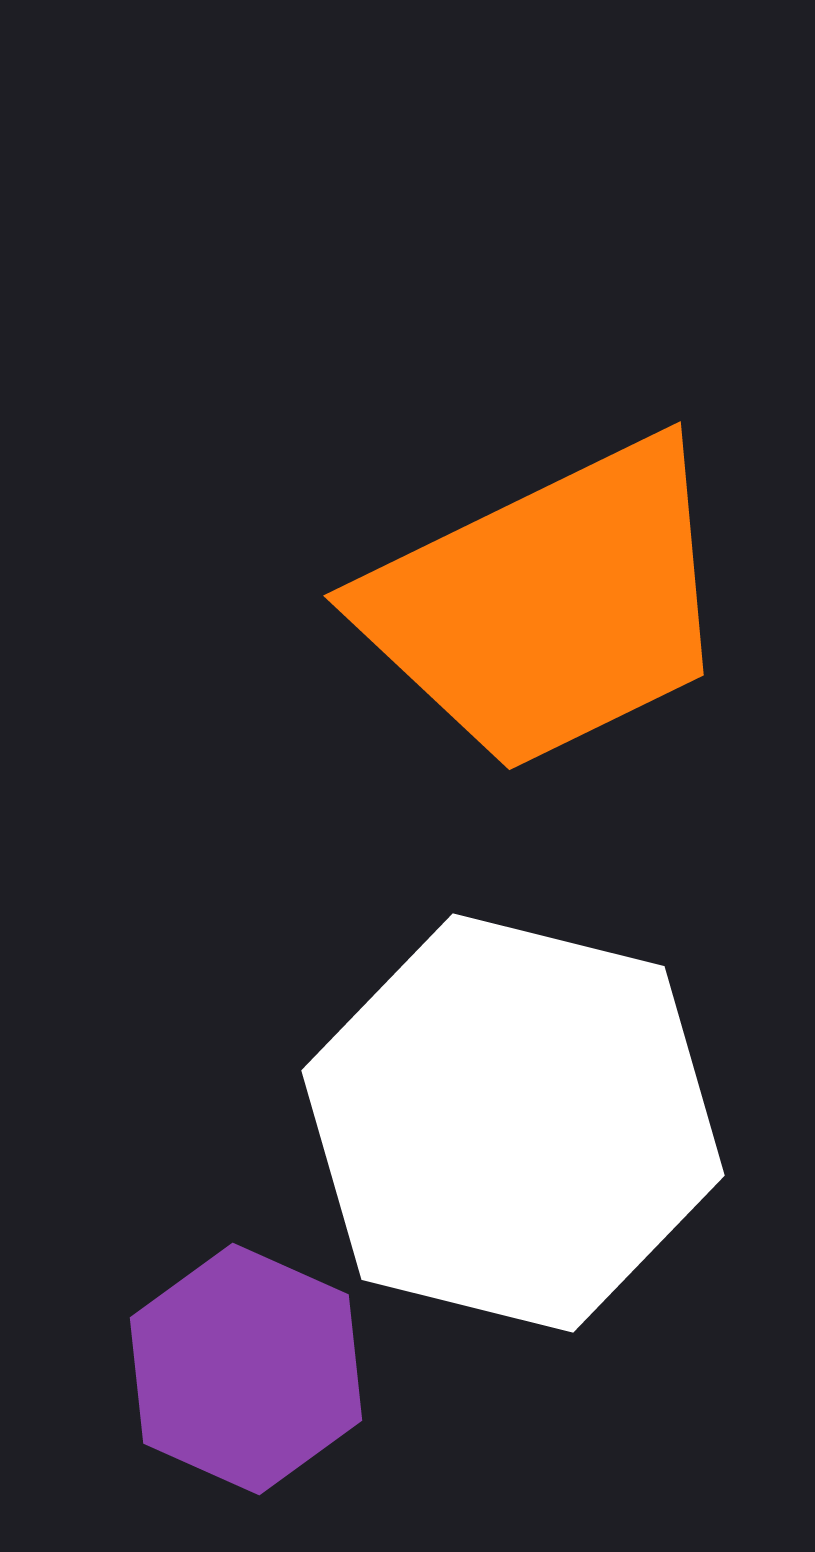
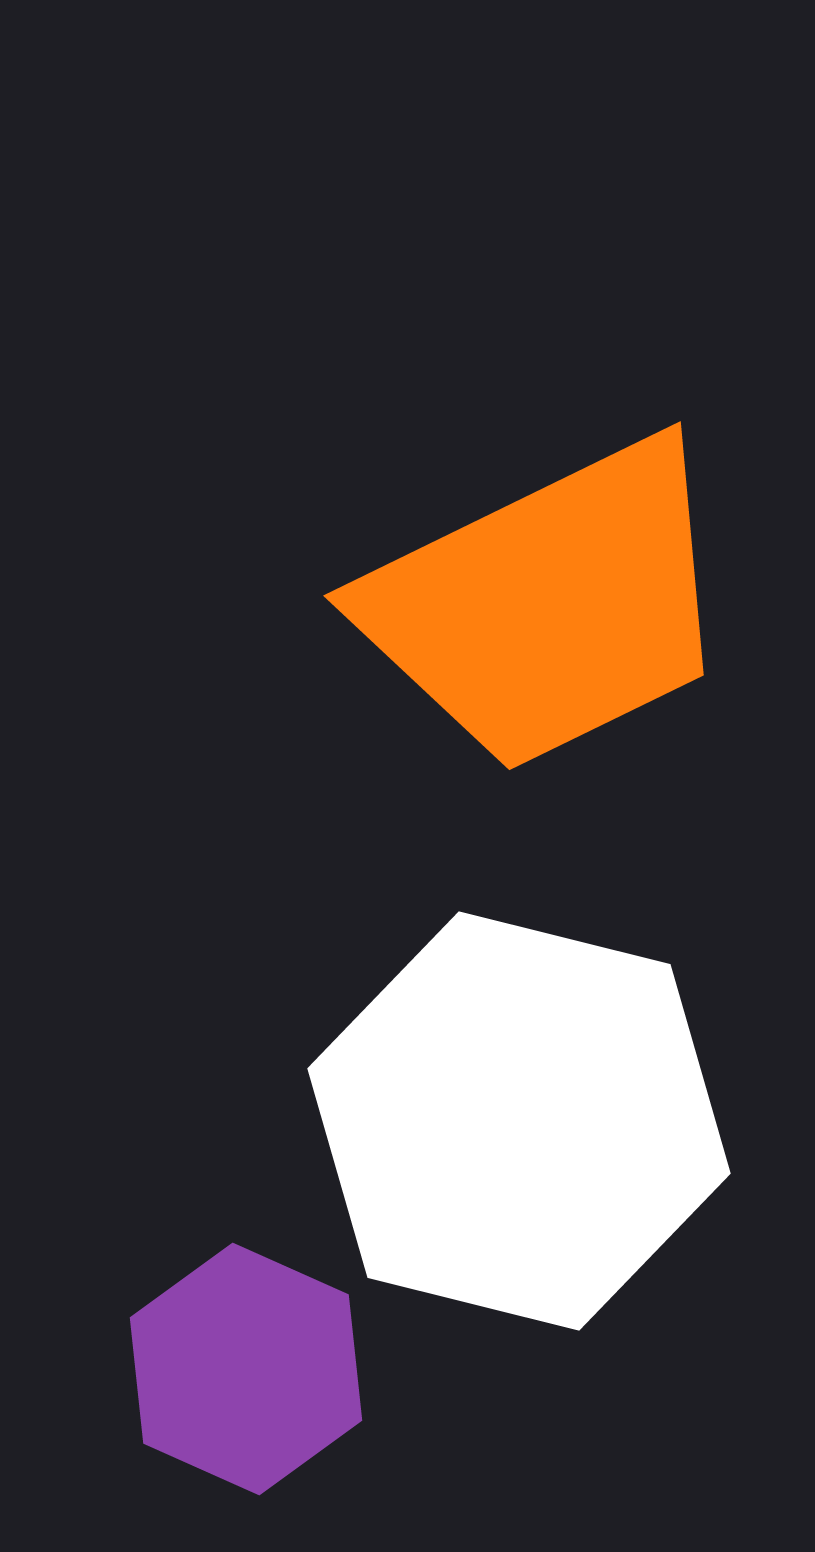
white hexagon: moved 6 px right, 2 px up
